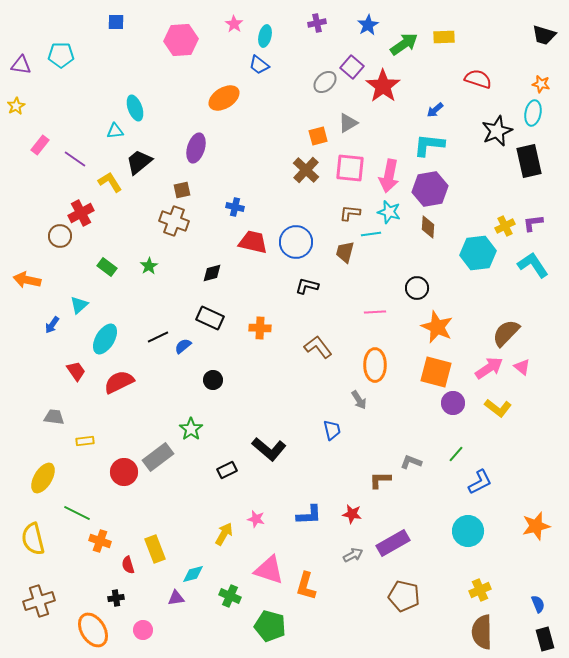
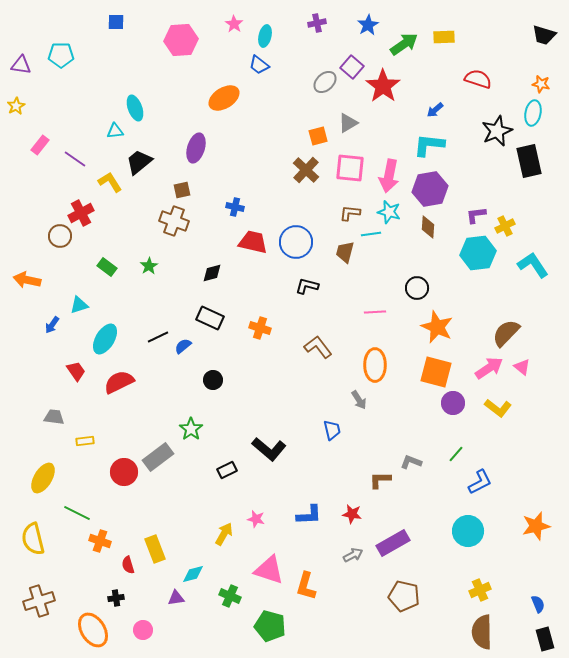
purple L-shape at (533, 223): moved 57 px left, 8 px up
cyan triangle at (79, 305): rotated 24 degrees clockwise
orange cross at (260, 328): rotated 15 degrees clockwise
